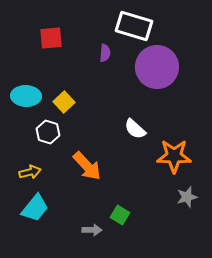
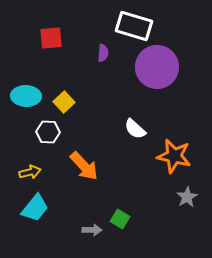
purple semicircle: moved 2 px left
white hexagon: rotated 15 degrees counterclockwise
orange star: rotated 12 degrees clockwise
orange arrow: moved 3 px left
gray star: rotated 15 degrees counterclockwise
green square: moved 4 px down
